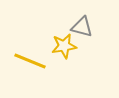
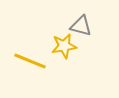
gray triangle: moved 1 px left, 1 px up
